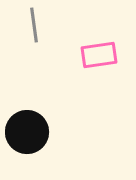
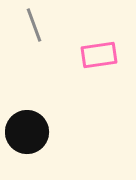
gray line: rotated 12 degrees counterclockwise
